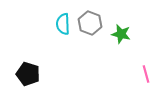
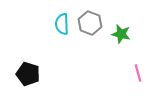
cyan semicircle: moved 1 px left
pink line: moved 8 px left, 1 px up
